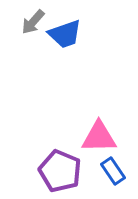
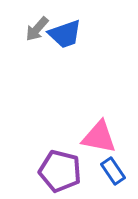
gray arrow: moved 4 px right, 7 px down
pink triangle: rotated 12 degrees clockwise
purple pentagon: rotated 9 degrees counterclockwise
